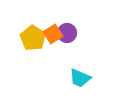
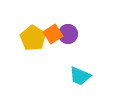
purple circle: moved 1 px right, 1 px down
cyan trapezoid: moved 2 px up
